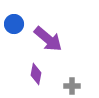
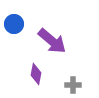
purple arrow: moved 4 px right, 2 px down
gray cross: moved 1 px right, 1 px up
